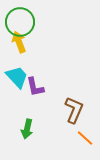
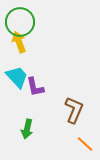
orange line: moved 6 px down
